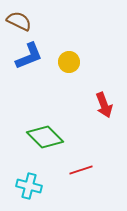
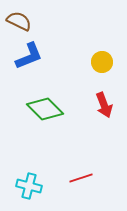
yellow circle: moved 33 px right
green diamond: moved 28 px up
red line: moved 8 px down
